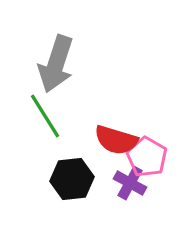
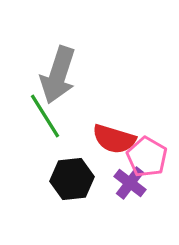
gray arrow: moved 2 px right, 11 px down
red semicircle: moved 2 px left, 1 px up
purple cross: rotated 8 degrees clockwise
